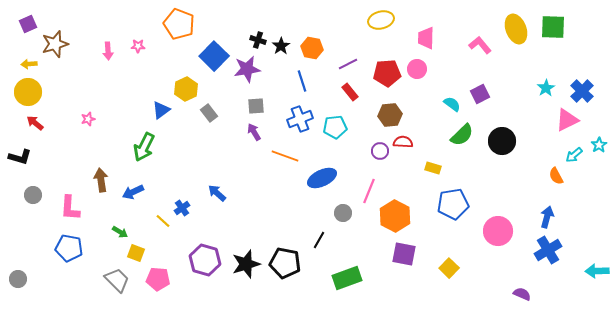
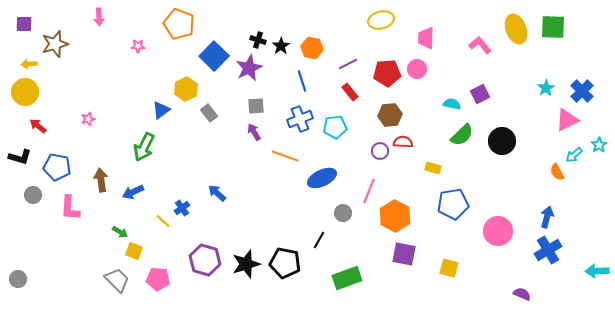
purple square at (28, 24): moved 4 px left; rotated 24 degrees clockwise
pink arrow at (108, 51): moved 9 px left, 34 px up
purple star at (247, 69): moved 2 px right, 1 px up; rotated 16 degrees counterclockwise
yellow circle at (28, 92): moved 3 px left
cyan semicircle at (452, 104): rotated 24 degrees counterclockwise
red arrow at (35, 123): moved 3 px right, 3 px down
orange semicircle at (556, 176): moved 1 px right, 4 px up
blue pentagon at (69, 248): moved 12 px left, 81 px up
yellow square at (136, 253): moved 2 px left, 2 px up
yellow square at (449, 268): rotated 30 degrees counterclockwise
